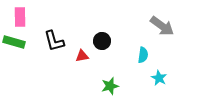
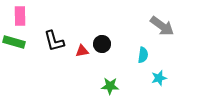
pink rectangle: moved 1 px up
black circle: moved 3 px down
red triangle: moved 5 px up
cyan star: rotated 28 degrees clockwise
green star: rotated 18 degrees clockwise
